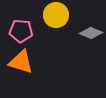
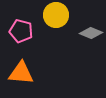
pink pentagon: rotated 10 degrees clockwise
orange triangle: moved 11 px down; rotated 12 degrees counterclockwise
